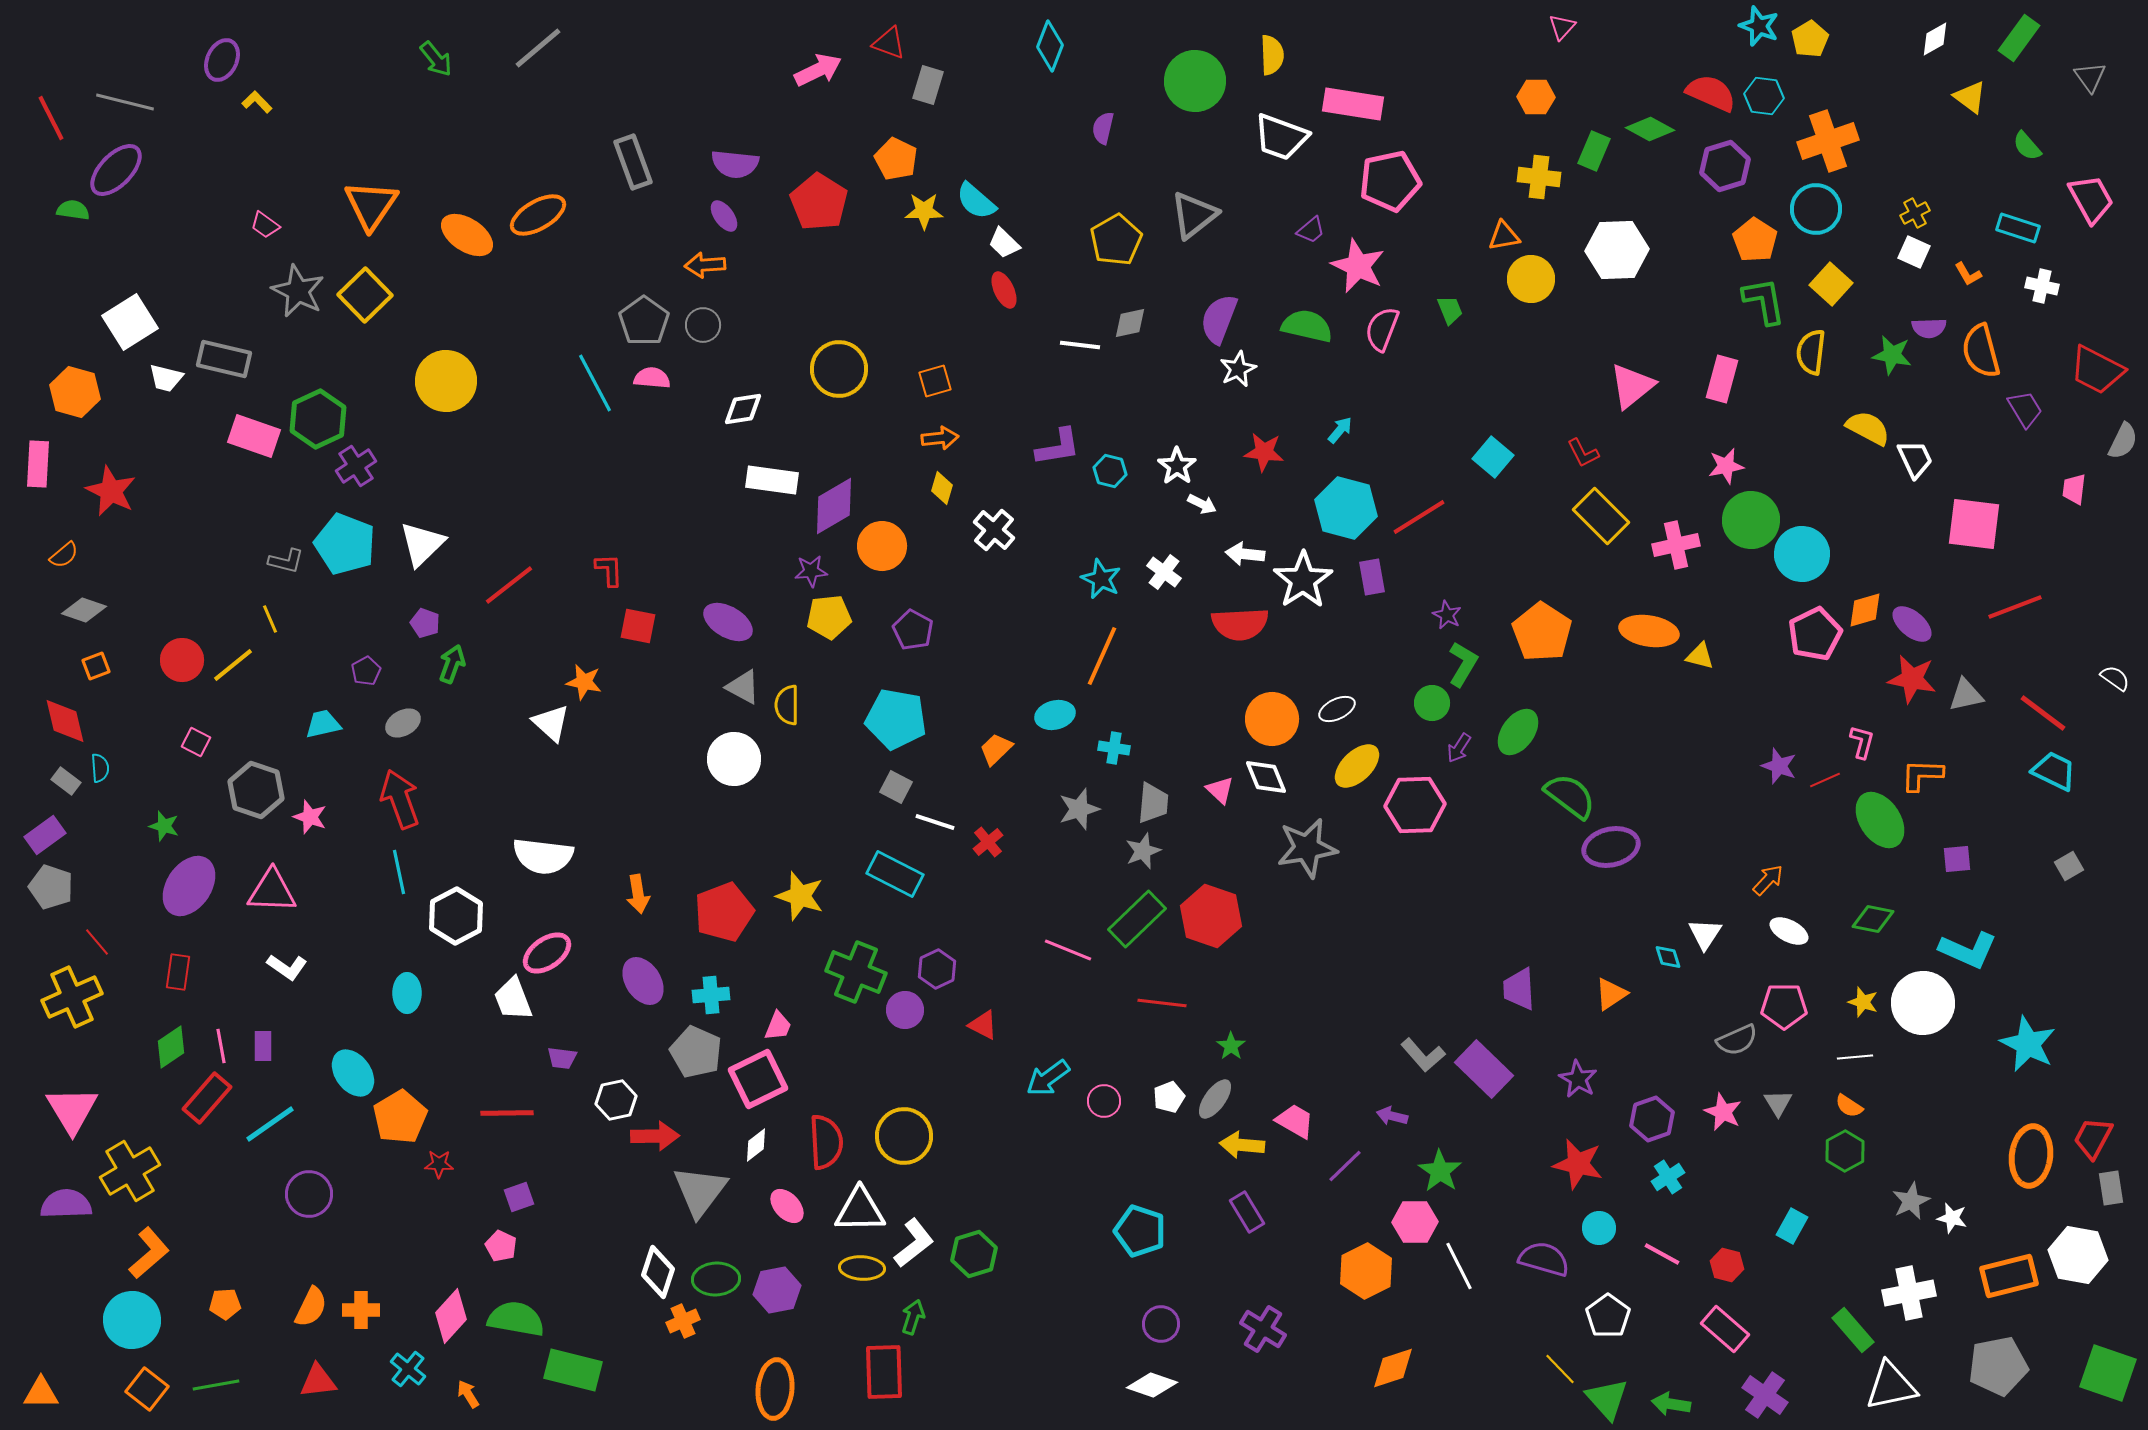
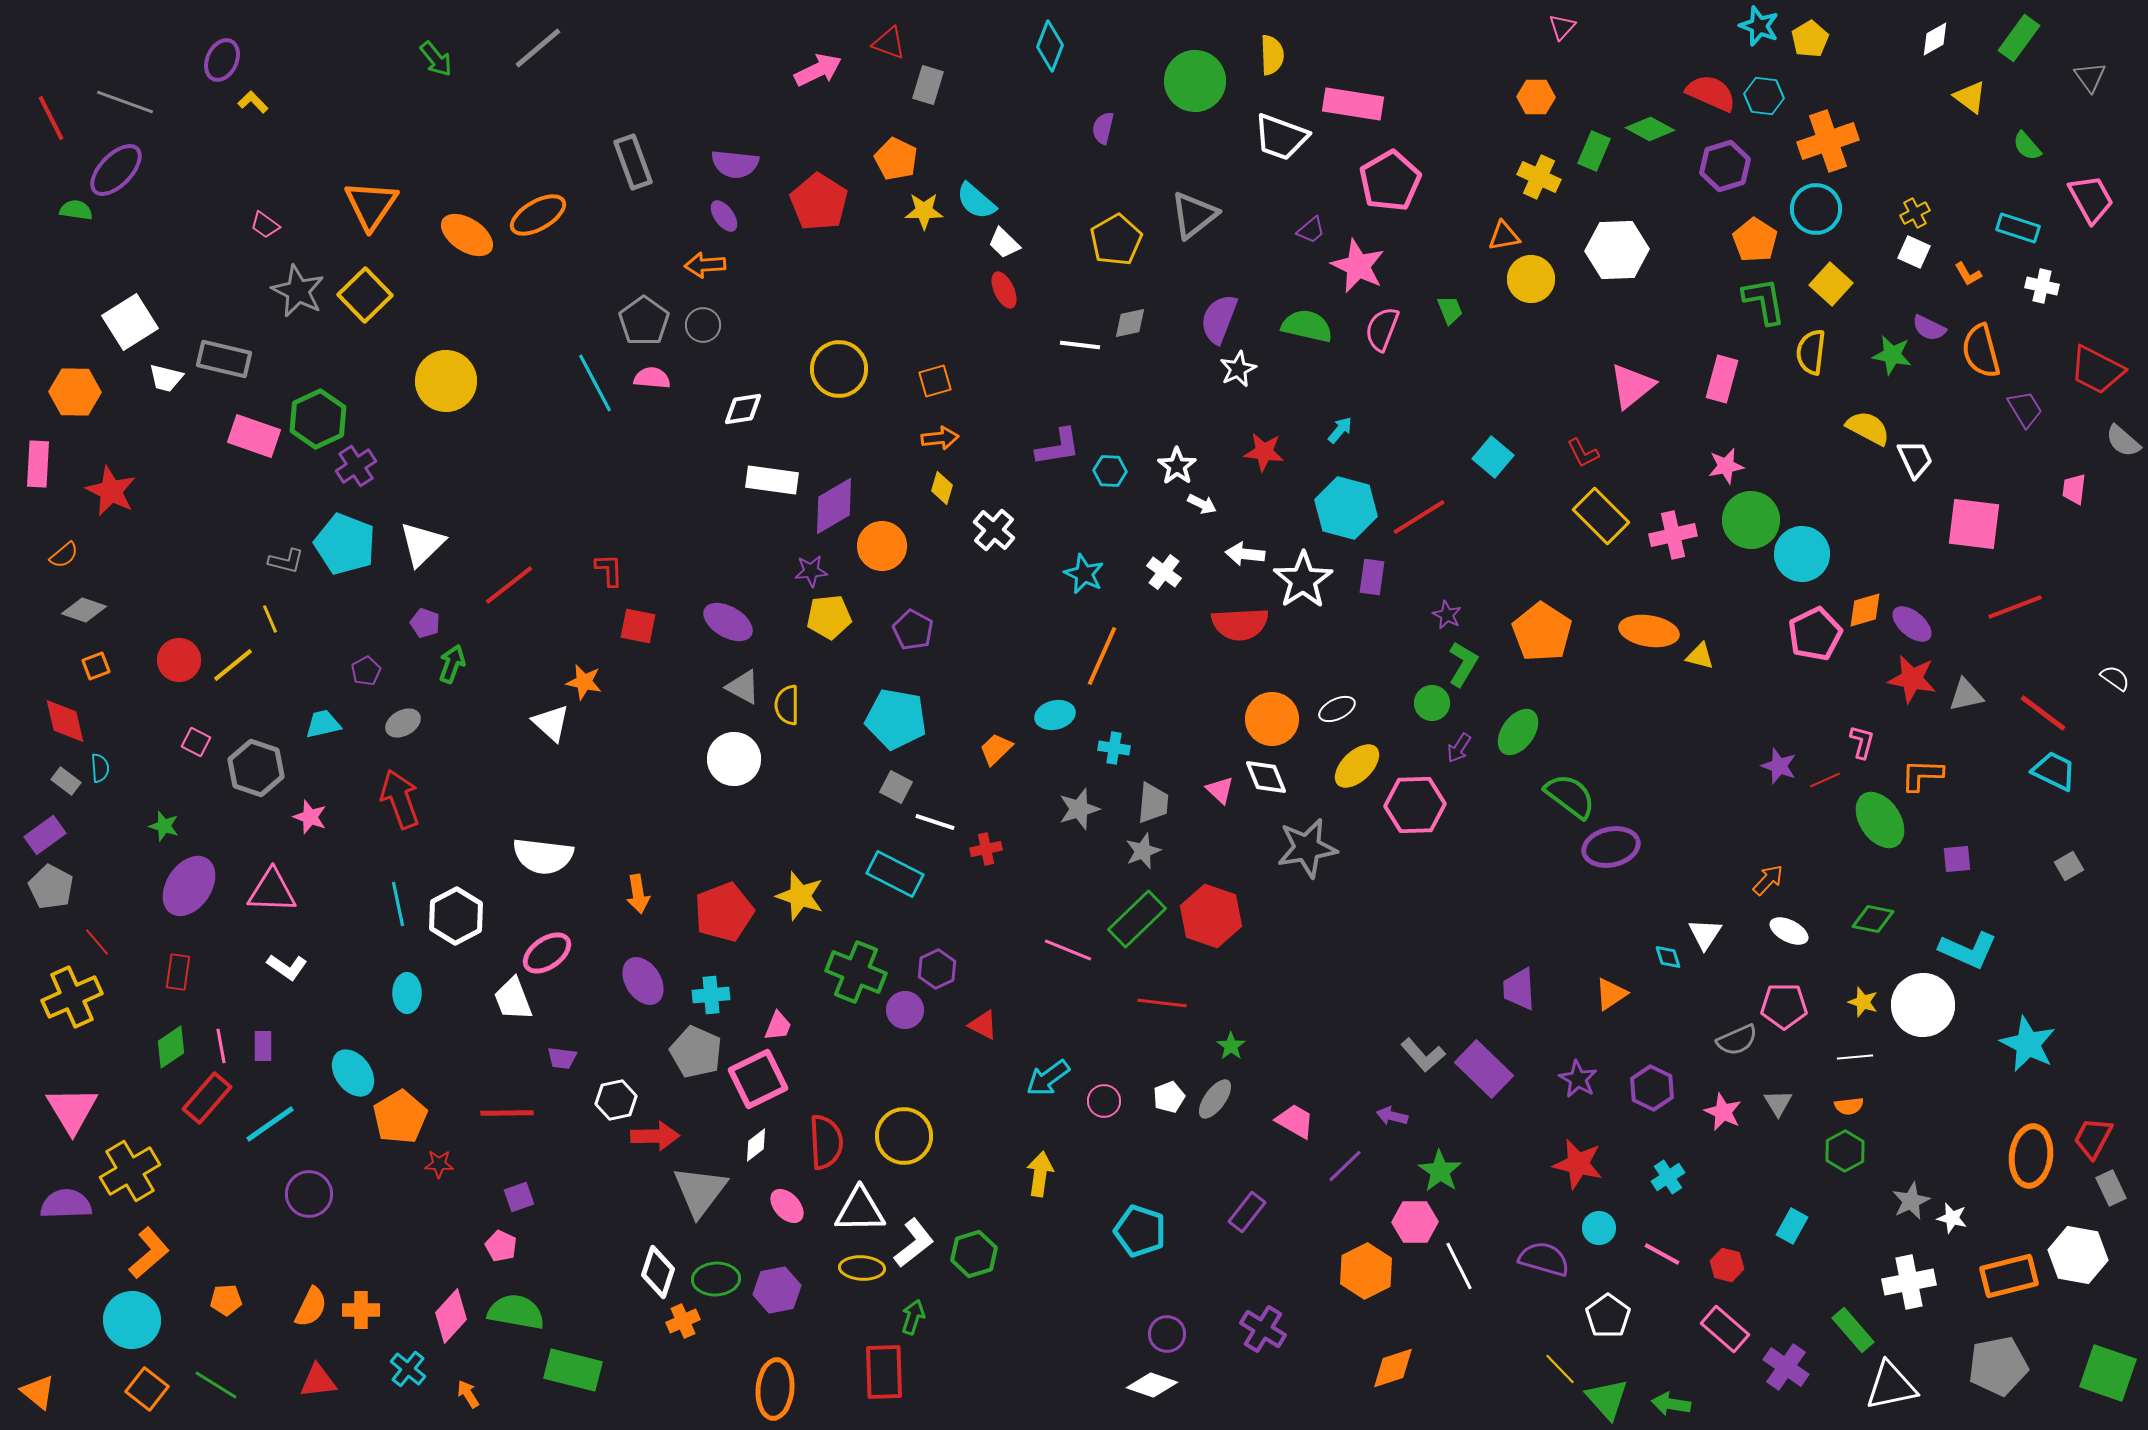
gray line at (125, 102): rotated 6 degrees clockwise
yellow L-shape at (257, 102): moved 4 px left
yellow cross at (1539, 177): rotated 18 degrees clockwise
pink pentagon at (1390, 181): rotated 18 degrees counterclockwise
green semicircle at (73, 210): moved 3 px right
purple semicircle at (1929, 328): rotated 28 degrees clockwise
orange hexagon at (75, 392): rotated 15 degrees counterclockwise
gray semicircle at (2123, 441): rotated 105 degrees clockwise
cyan hexagon at (1110, 471): rotated 12 degrees counterclockwise
pink cross at (1676, 545): moved 3 px left, 10 px up
purple rectangle at (1372, 577): rotated 18 degrees clockwise
cyan star at (1101, 579): moved 17 px left, 5 px up
red circle at (182, 660): moved 3 px left
gray hexagon at (256, 790): moved 22 px up
red cross at (988, 842): moved 2 px left, 7 px down; rotated 28 degrees clockwise
cyan line at (399, 872): moved 1 px left, 32 px down
gray pentagon at (51, 887): rotated 9 degrees clockwise
white circle at (1923, 1003): moved 2 px down
orange semicircle at (1849, 1106): rotated 40 degrees counterclockwise
purple hexagon at (1652, 1119): moved 31 px up; rotated 15 degrees counterclockwise
yellow arrow at (1242, 1145): moved 202 px left, 29 px down; rotated 93 degrees clockwise
gray rectangle at (2111, 1188): rotated 16 degrees counterclockwise
purple rectangle at (1247, 1212): rotated 69 degrees clockwise
white cross at (1909, 1293): moved 11 px up
orange pentagon at (225, 1304): moved 1 px right, 4 px up
green semicircle at (516, 1319): moved 7 px up
purple circle at (1161, 1324): moved 6 px right, 10 px down
green line at (216, 1385): rotated 42 degrees clockwise
orange triangle at (41, 1393): moved 3 px left, 1 px up; rotated 39 degrees clockwise
purple cross at (1765, 1395): moved 21 px right, 28 px up
